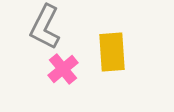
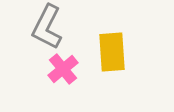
gray L-shape: moved 2 px right
